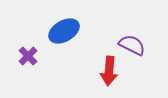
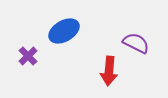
purple semicircle: moved 4 px right, 2 px up
